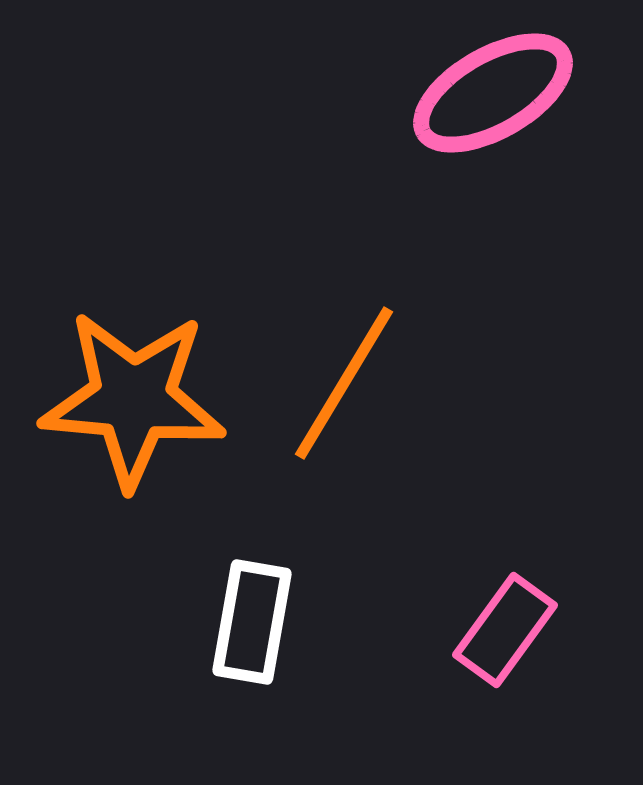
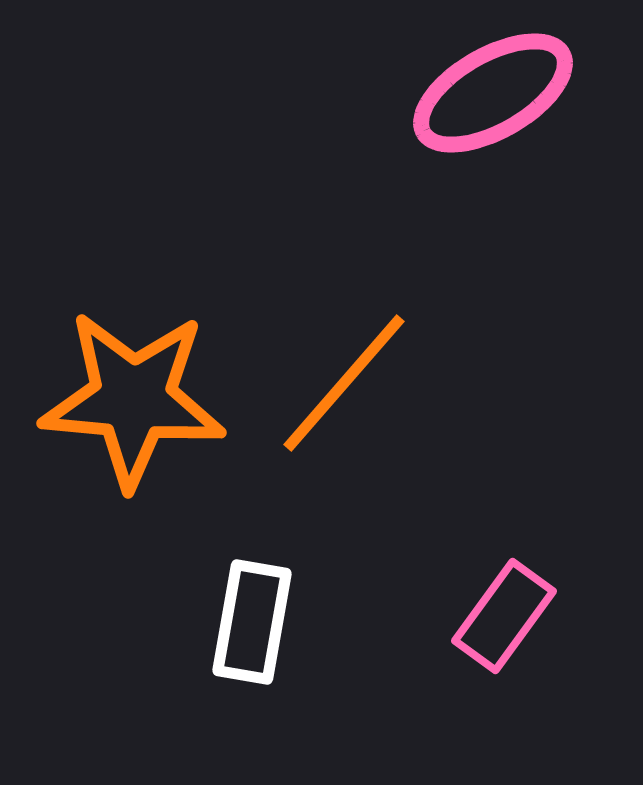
orange line: rotated 10 degrees clockwise
pink rectangle: moved 1 px left, 14 px up
